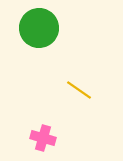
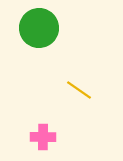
pink cross: moved 1 px up; rotated 15 degrees counterclockwise
